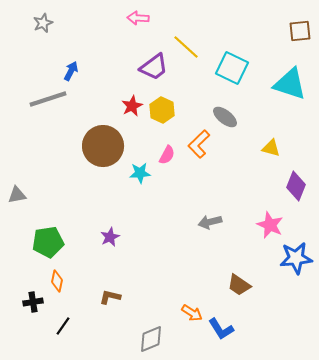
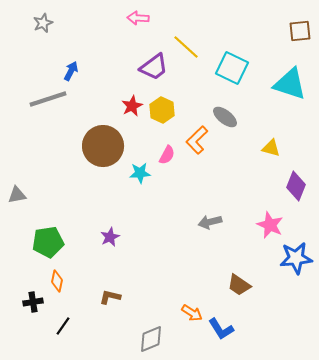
orange L-shape: moved 2 px left, 4 px up
